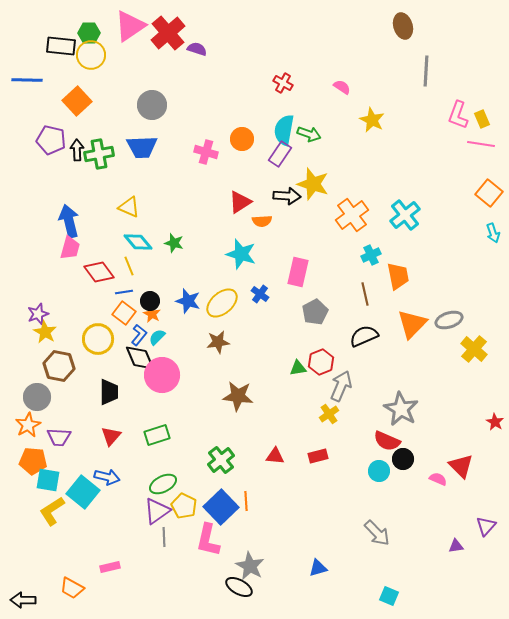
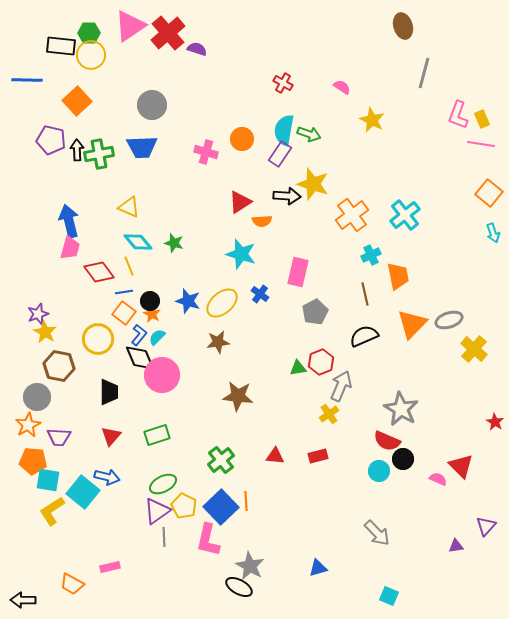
gray line at (426, 71): moved 2 px left, 2 px down; rotated 12 degrees clockwise
orange trapezoid at (72, 588): moved 4 px up
